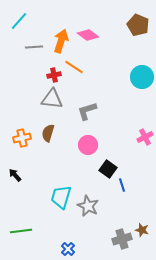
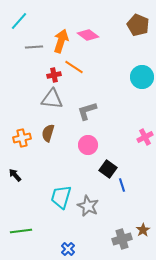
brown star: moved 1 px right; rotated 24 degrees clockwise
